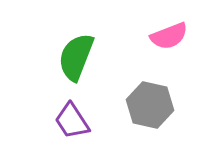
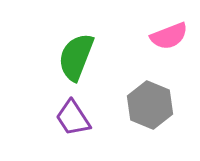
gray hexagon: rotated 9 degrees clockwise
purple trapezoid: moved 1 px right, 3 px up
